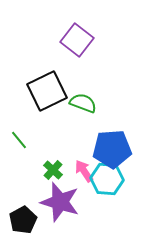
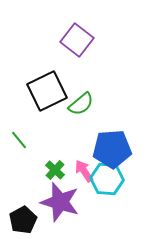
green semicircle: moved 2 px left, 1 px down; rotated 120 degrees clockwise
green cross: moved 2 px right
